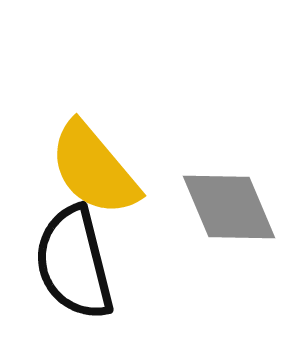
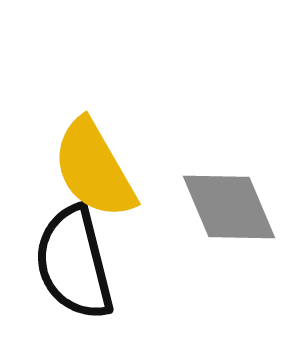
yellow semicircle: rotated 10 degrees clockwise
